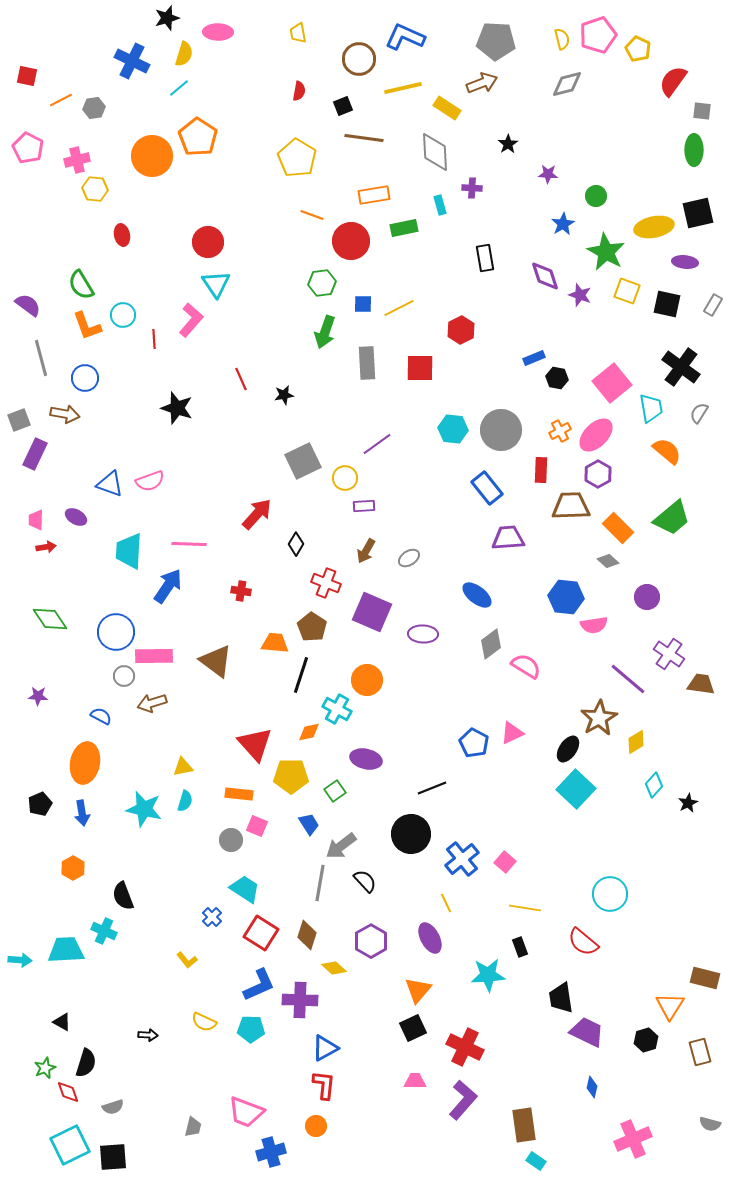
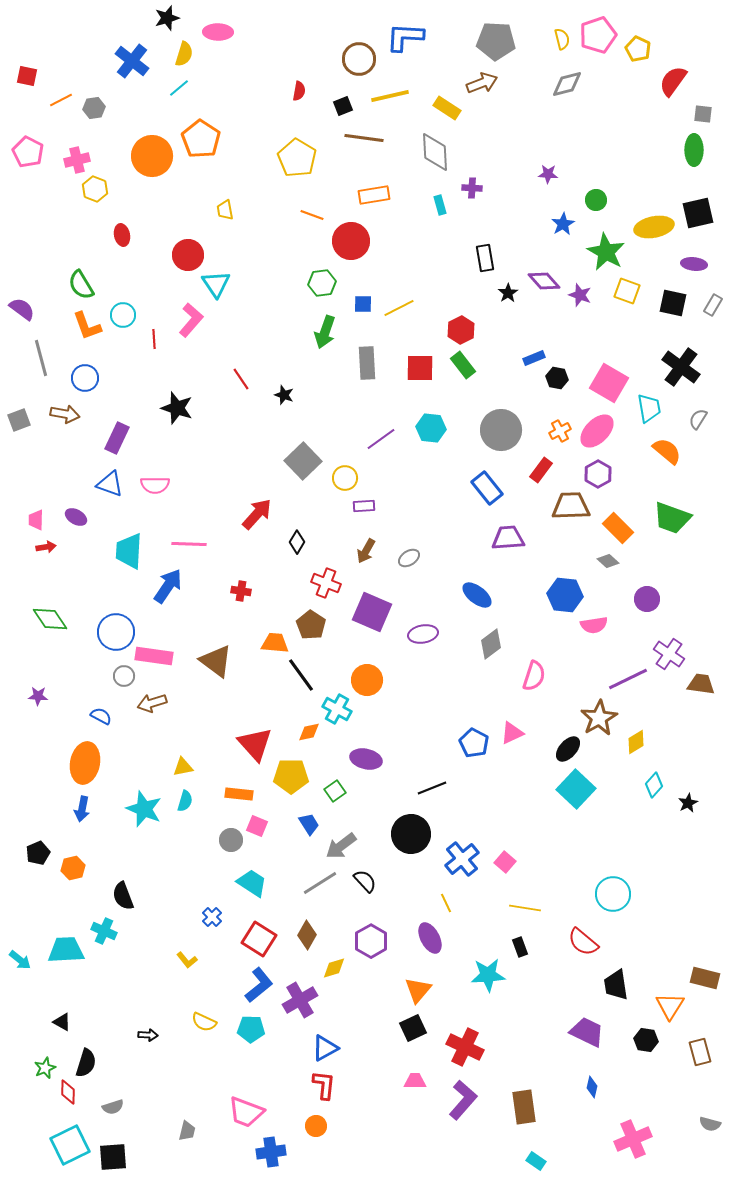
yellow trapezoid at (298, 33): moved 73 px left, 177 px down
blue L-shape at (405, 37): rotated 21 degrees counterclockwise
blue cross at (132, 61): rotated 12 degrees clockwise
yellow line at (403, 88): moved 13 px left, 8 px down
gray square at (702, 111): moved 1 px right, 3 px down
orange pentagon at (198, 137): moved 3 px right, 2 px down
black star at (508, 144): moved 149 px down
pink pentagon at (28, 148): moved 4 px down
yellow hexagon at (95, 189): rotated 15 degrees clockwise
green circle at (596, 196): moved 4 px down
green rectangle at (404, 228): moved 59 px right, 137 px down; rotated 64 degrees clockwise
red circle at (208, 242): moved 20 px left, 13 px down
purple ellipse at (685, 262): moved 9 px right, 2 px down
purple diamond at (545, 276): moved 1 px left, 5 px down; rotated 24 degrees counterclockwise
black square at (667, 304): moved 6 px right, 1 px up
purple semicircle at (28, 305): moved 6 px left, 4 px down
red line at (241, 379): rotated 10 degrees counterclockwise
pink square at (612, 383): moved 3 px left; rotated 21 degrees counterclockwise
black star at (284, 395): rotated 30 degrees clockwise
cyan trapezoid at (651, 408): moved 2 px left
gray semicircle at (699, 413): moved 1 px left, 6 px down
cyan hexagon at (453, 429): moved 22 px left, 1 px up
pink ellipse at (596, 435): moved 1 px right, 4 px up
purple line at (377, 444): moved 4 px right, 5 px up
purple rectangle at (35, 454): moved 82 px right, 16 px up
gray square at (303, 461): rotated 18 degrees counterclockwise
red rectangle at (541, 470): rotated 35 degrees clockwise
pink semicircle at (150, 481): moved 5 px right, 4 px down; rotated 20 degrees clockwise
green trapezoid at (672, 518): rotated 60 degrees clockwise
black diamond at (296, 544): moved 1 px right, 2 px up
blue hexagon at (566, 597): moved 1 px left, 2 px up
purple circle at (647, 597): moved 2 px down
brown pentagon at (312, 627): moved 1 px left, 2 px up
purple ellipse at (423, 634): rotated 12 degrees counterclockwise
pink rectangle at (154, 656): rotated 9 degrees clockwise
pink semicircle at (526, 666): moved 8 px right, 10 px down; rotated 76 degrees clockwise
black line at (301, 675): rotated 54 degrees counterclockwise
purple line at (628, 679): rotated 66 degrees counterclockwise
black ellipse at (568, 749): rotated 8 degrees clockwise
black pentagon at (40, 804): moved 2 px left, 49 px down
cyan star at (144, 809): rotated 9 degrees clockwise
blue arrow at (82, 813): moved 4 px up; rotated 20 degrees clockwise
orange hexagon at (73, 868): rotated 15 degrees clockwise
gray line at (320, 883): rotated 48 degrees clockwise
cyan trapezoid at (245, 889): moved 7 px right, 6 px up
cyan circle at (610, 894): moved 3 px right
red square at (261, 933): moved 2 px left, 6 px down
brown diamond at (307, 935): rotated 12 degrees clockwise
cyan arrow at (20, 960): rotated 35 degrees clockwise
yellow diamond at (334, 968): rotated 60 degrees counterclockwise
blue L-shape at (259, 985): rotated 15 degrees counterclockwise
black trapezoid at (561, 998): moved 55 px right, 13 px up
purple cross at (300, 1000): rotated 32 degrees counterclockwise
black hexagon at (646, 1040): rotated 25 degrees clockwise
red diamond at (68, 1092): rotated 20 degrees clockwise
brown rectangle at (524, 1125): moved 18 px up
gray trapezoid at (193, 1127): moved 6 px left, 4 px down
blue cross at (271, 1152): rotated 8 degrees clockwise
